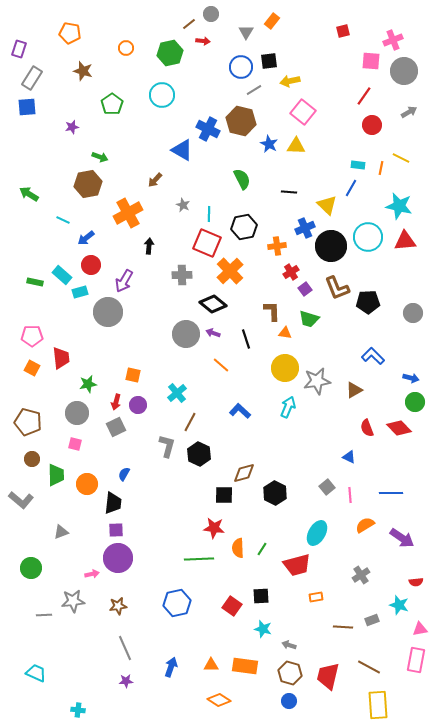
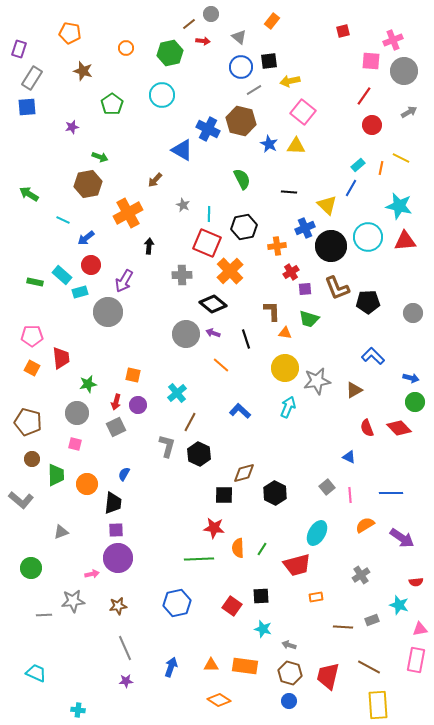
gray triangle at (246, 32): moved 7 px left, 5 px down; rotated 21 degrees counterclockwise
cyan rectangle at (358, 165): rotated 48 degrees counterclockwise
purple square at (305, 289): rotated 32 degrees clockwise
